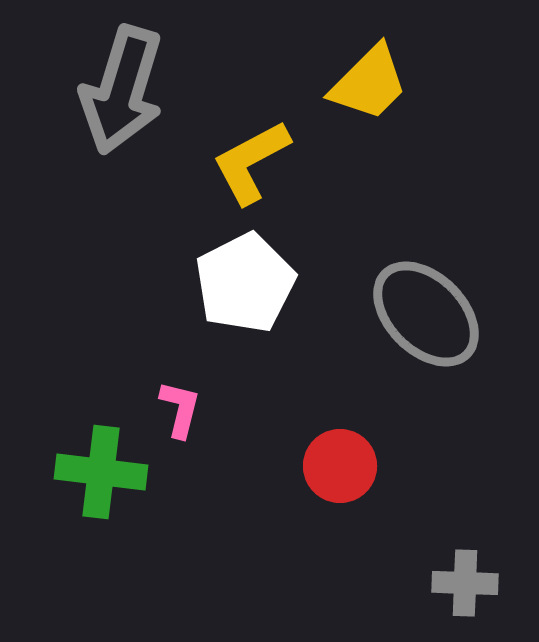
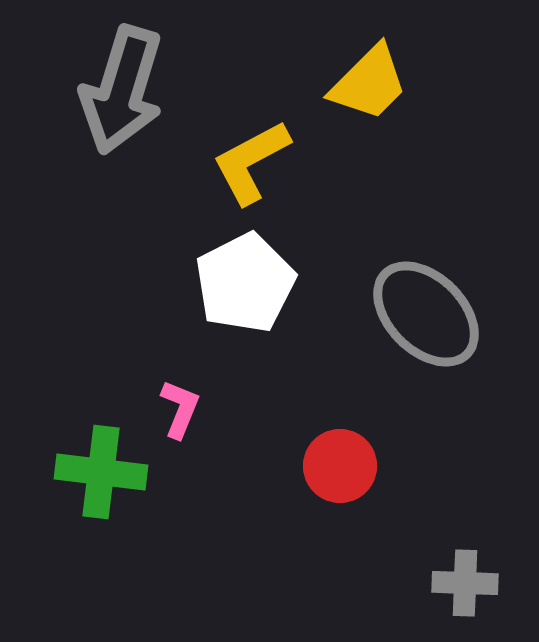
pink L-shape: rotated 8 degrees clockwise
